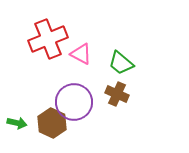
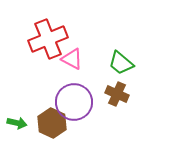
pink triangle: moved 9 px left, 5 px down
